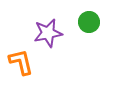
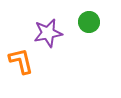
orange L-shape: moved 1 px up
